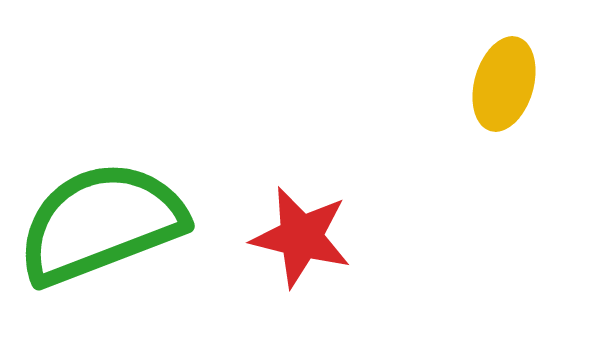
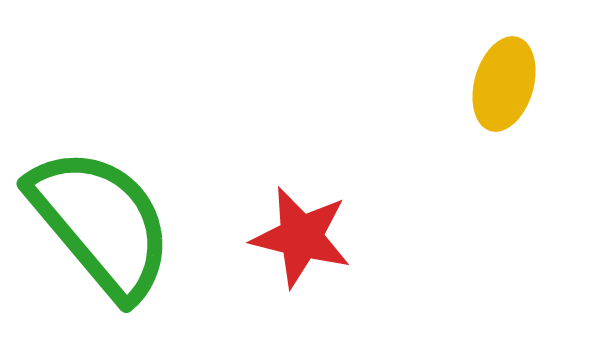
green semicircle: rotated 71 degrees clockwise
